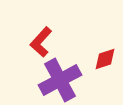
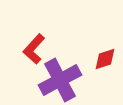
red L-shape: moved 7 px left, 7 px down
